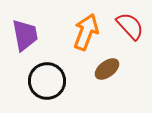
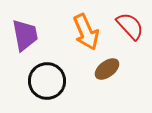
orange arrow: rotated 135 degrees clockwise
